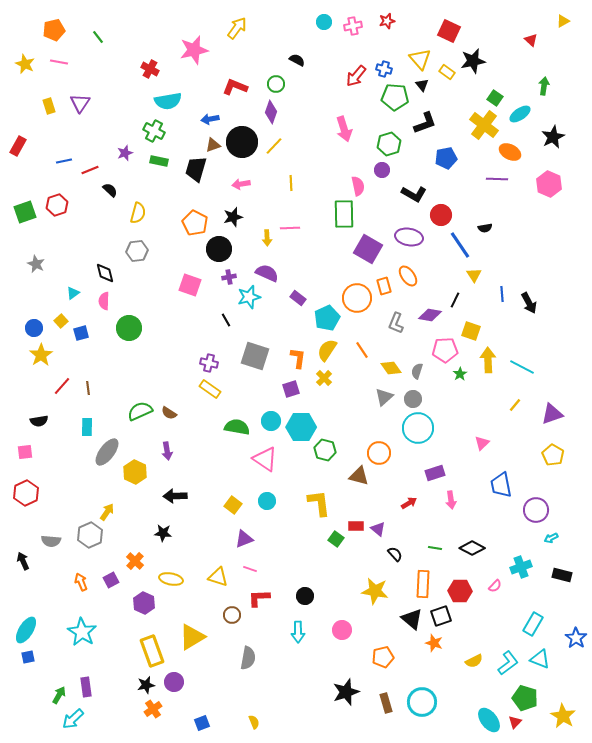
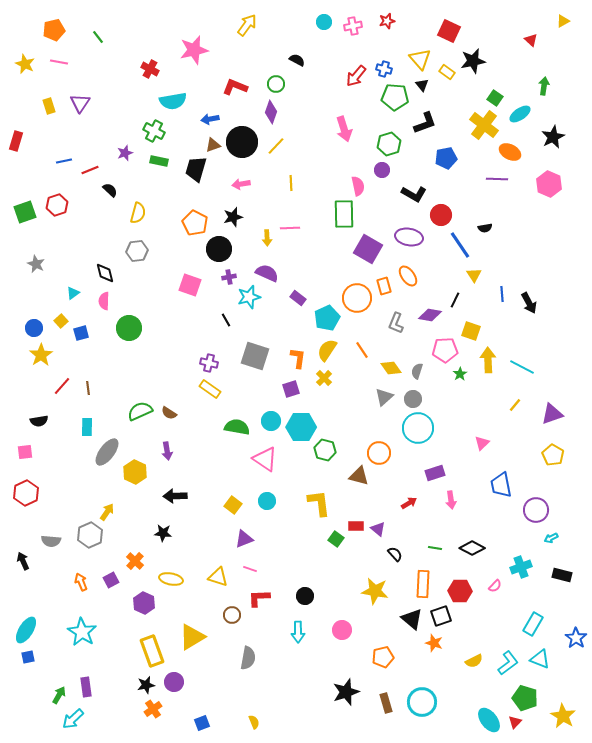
yellow arrow at (237, 28): moved 10 px right, 3 px up
cyan semicircle at (168, 101): moved 5 px right
red rectangle at (18, 146): moved 2 px left, 5 px up; rotated 12 degrees counterclockwise
yellow line at (274, 146): moved 2 px right
